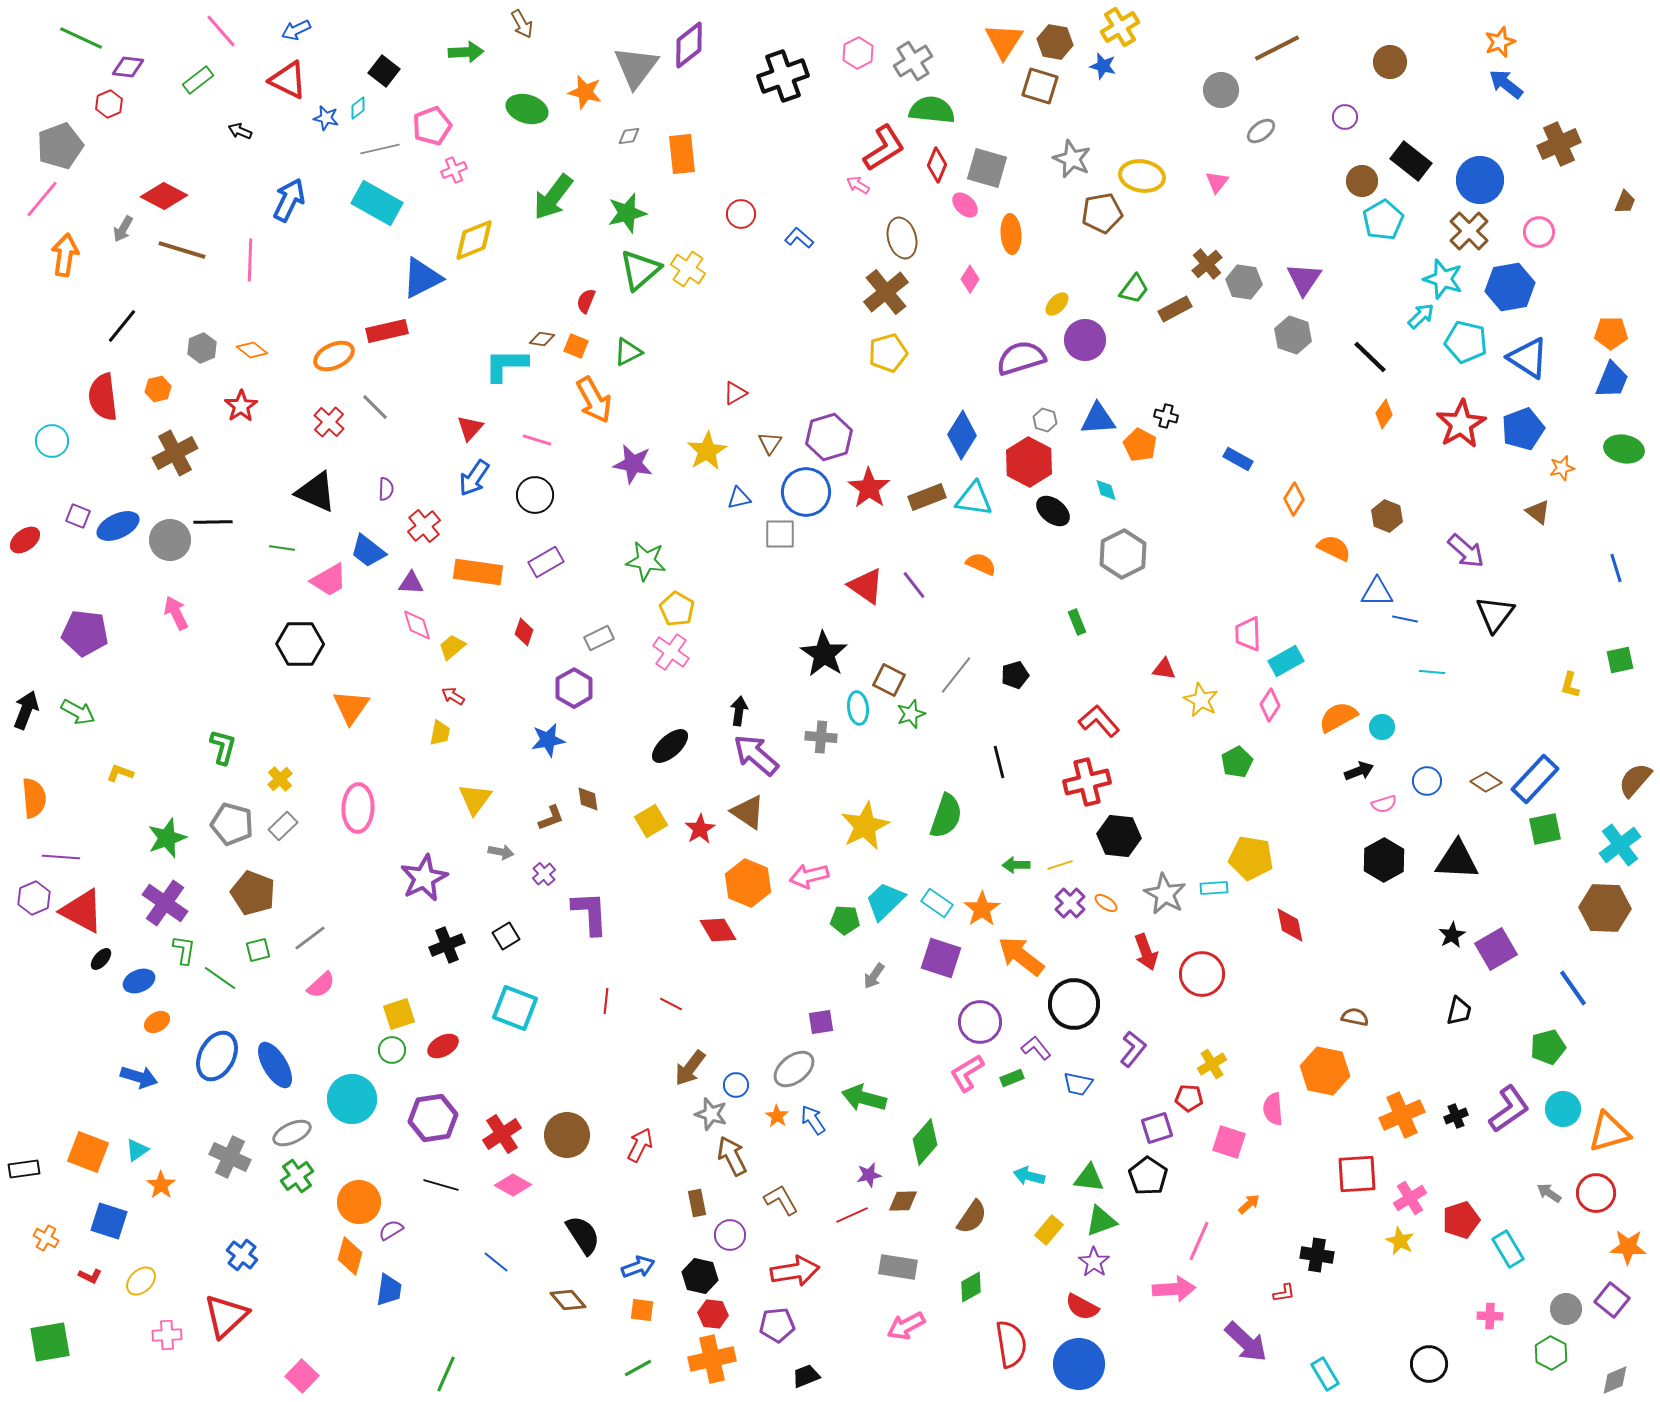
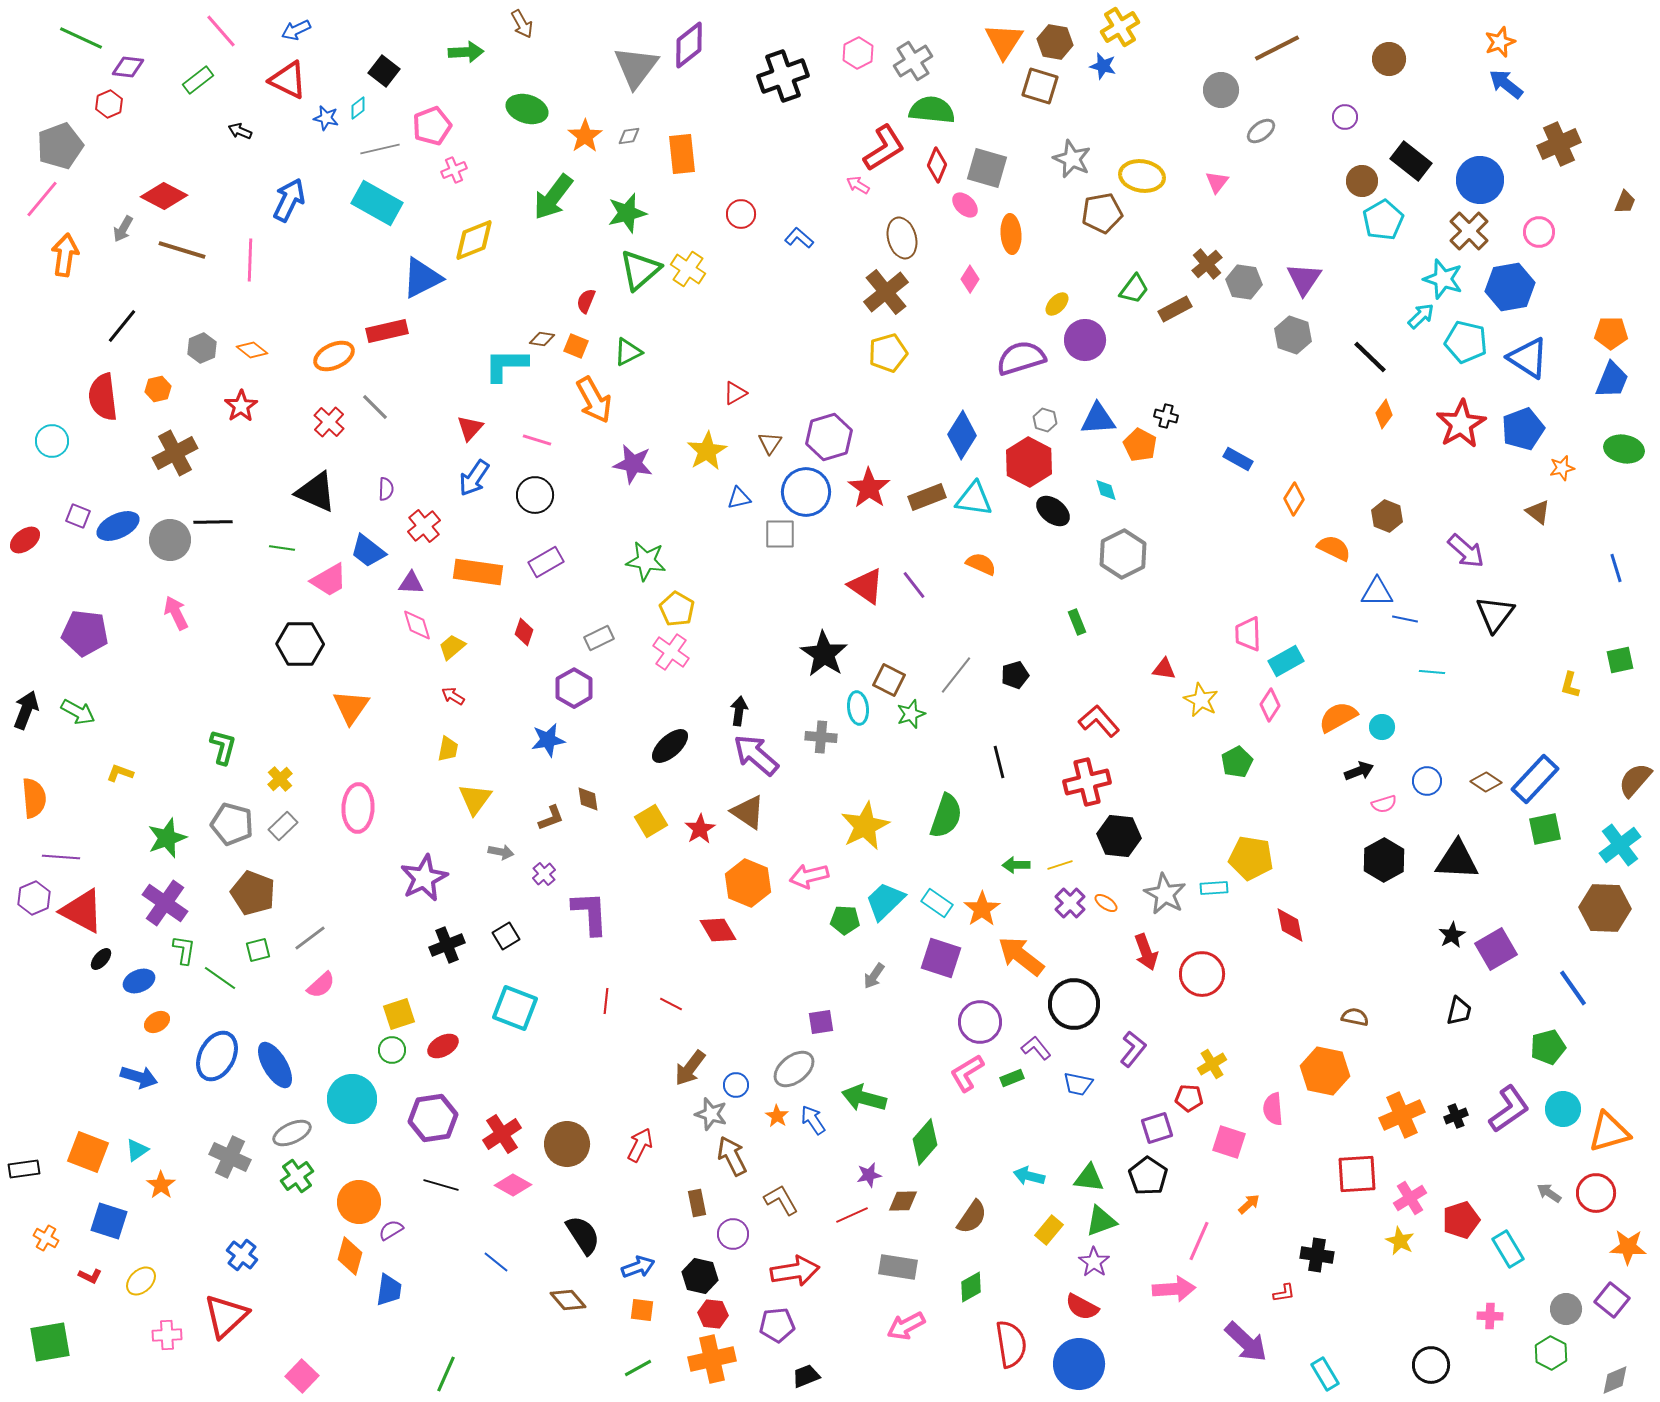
brown circle at (1390, 62): moved 1 px left, 3 px up
orange star at (585, 92): moved 44 px down; rotated 24 degrees clockwise
yellow trapezoid at (440, 733): moved 8 px right, 16 px down
brown circle at (567, 1135): moved 9 px down
purple circle at (730, 1235): moved 3 px right, 1 px up
black circle at (1429, 1364): moved 2 px right, 1 px down
